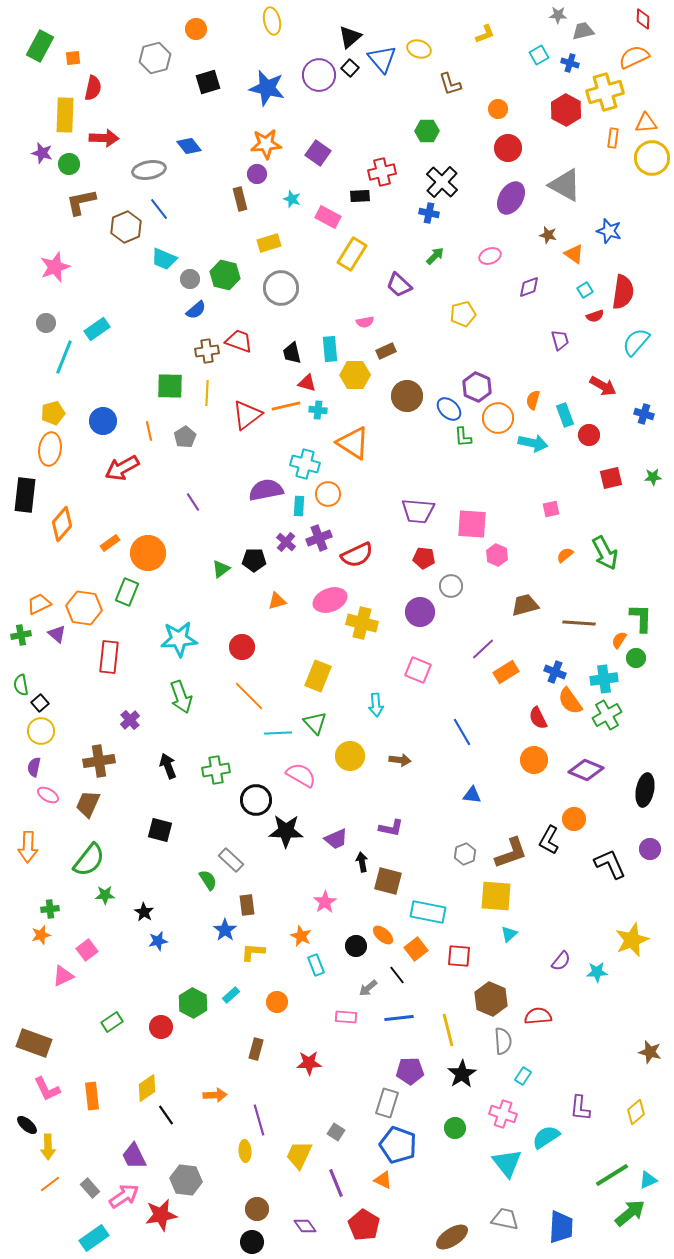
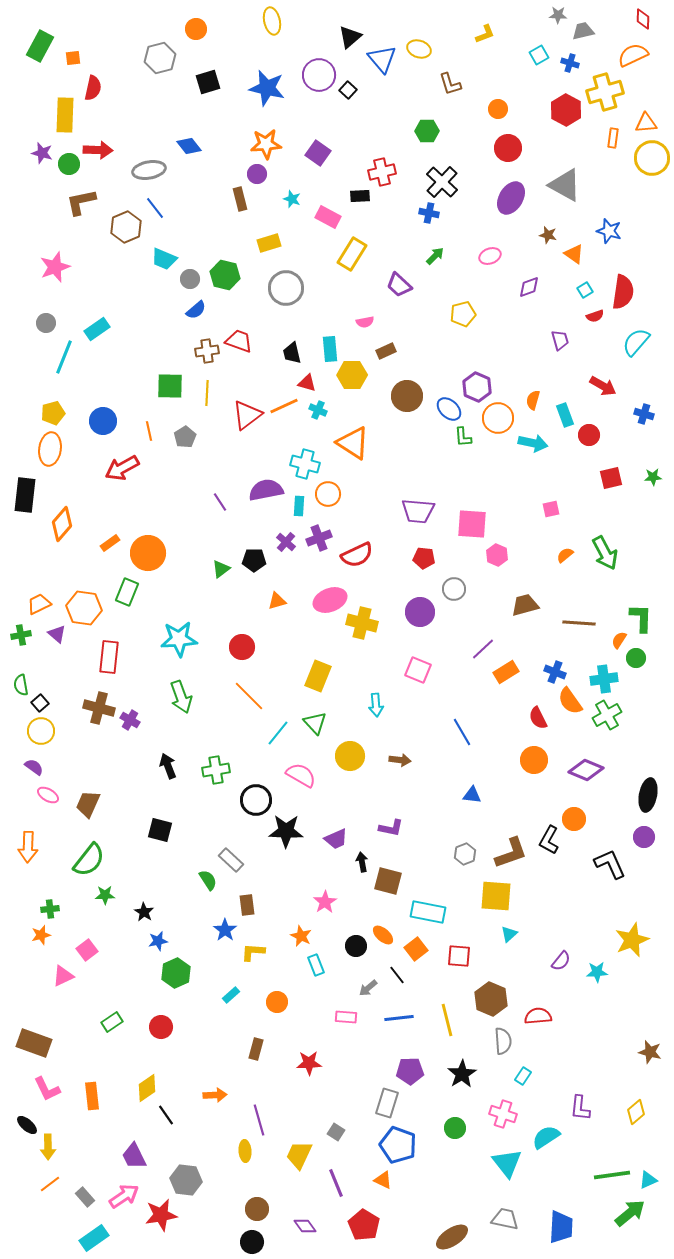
orange semicircle at (634, 57): moved 1 px left, 2 px up
gray hexagon at (155, 58): moved 5 px right
black square at (350, 68): moved 2 px left, 22 px down
red arrow at (104, 138): moved 6 px left, 12 px down
blue line at (159, 209): moved 4 px left, 1 px up
gray circle at (281, 288): moved 5 px right
yellow hexagon at (355, 375): moved 3 px left
orange line at (286, 406): moved 2 px left; rotated 12 degrees counterclockwise
cyan cross at (318, 410): rotated 18 degrees clockwise
purple line at (193, 502): moved 27 px right
gray circle at (451, 586): moved 3 px right, 3 px down
purple cross at (130, 720): rotated 18 degrees counterclockwise
cyan line at (278, 733): rotated 48 degrees counterclockwise
brown cross at (99, 761): moved 53 px up; rotated 24 degrees clockwise
purple semicircle at (34, 767): rotated 114 degrees clockwise
black ellipse at (645, 790): moved 3 px right, 5 px down
purple circle at (650, 849): moved 6 px left, 12 px up
green hexagon at (193, 1003): moved 17 px left, 30 px up; rotated 8 degrees clockwise
yellow line at (448, 1030): moved 1 px left, 10 px up
green line at (612, 1175): rotated 24 degrees clockwise
gray rectangle at (90, 1188): moved 5 px left, 9 px down
